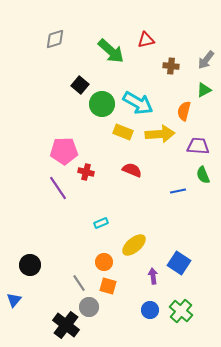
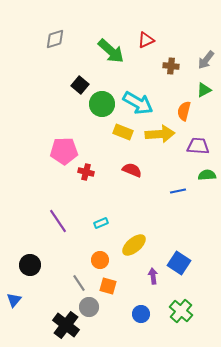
red triangle: rotated 12 degrees counterclockwise
green semicircle: moved 4 px right; rotated 108 degrees clockwise
purple line: moved 33 px down
orange circle: moved 4 px left, 2 px up
blue circle: moved 9 px left, 4 px down
